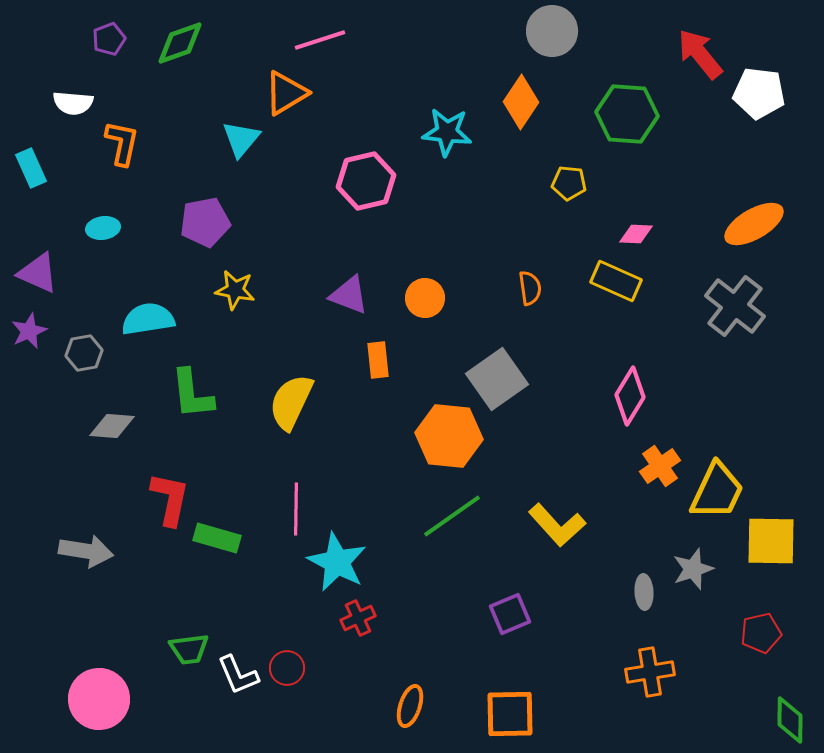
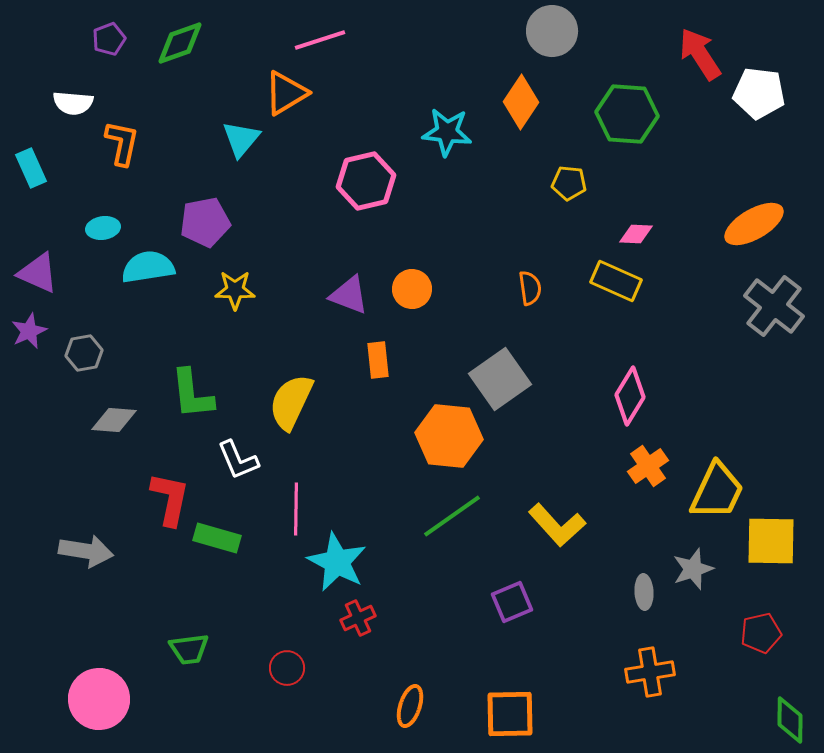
red arrow at (700, 54): rotated 6 degrees clockwise
yellow star at (235, 290): rotated 9 degrees counterclockwise
orange circle at (425, 298): moved 13 px left, 9 px up
gray cross at (735, 306): moved 39 px right
cyan semicircle at (148, 319): moved 52 px up
gray square at (497, 379): moved 3 px right
gray diamond at (112, 426): moved 2 px right, 6 px up
orange cross at (660, 466): moved 12 px left
purple square at (510, 614): moved 2 px right, 12 px up
white L-shape at (238, 675): moved 215 px up
